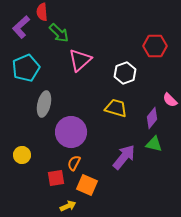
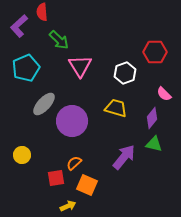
purple L-shape: moved 2 px left, 1 px up
green arrow: moved 7 px down
red hexagon: moved 6 px down
pink triangle: moved 6 px down; rotated 20 degrees counterclockwise
pink semicircle: moved 6 px left, 6 px up
gray ellipse: rotated 30 degrees clockwise
purple circle: moved 1 px right, 11 px up
orange semicircle: rotated 21 degrees clockwise
